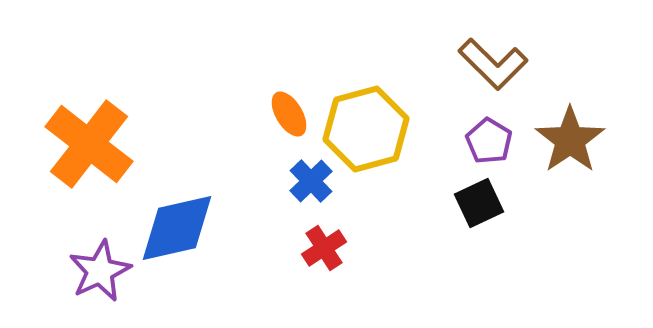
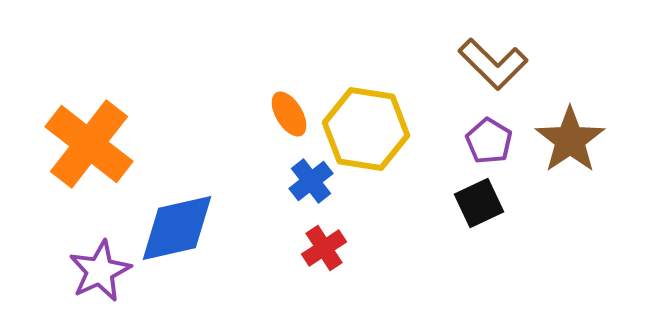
yellow hexagon: rotated 24 degrees clockwise
blue cross: rotated 6 degrees clockwise
